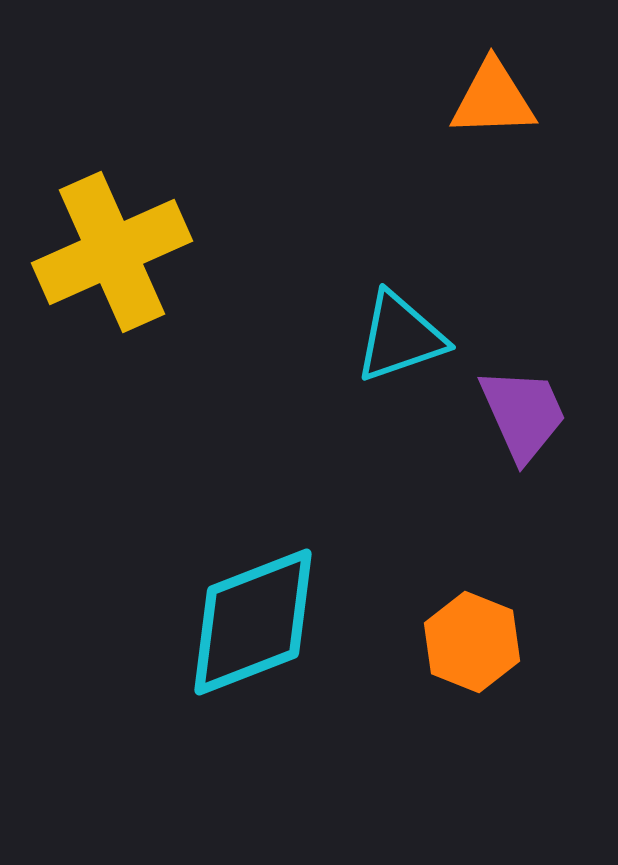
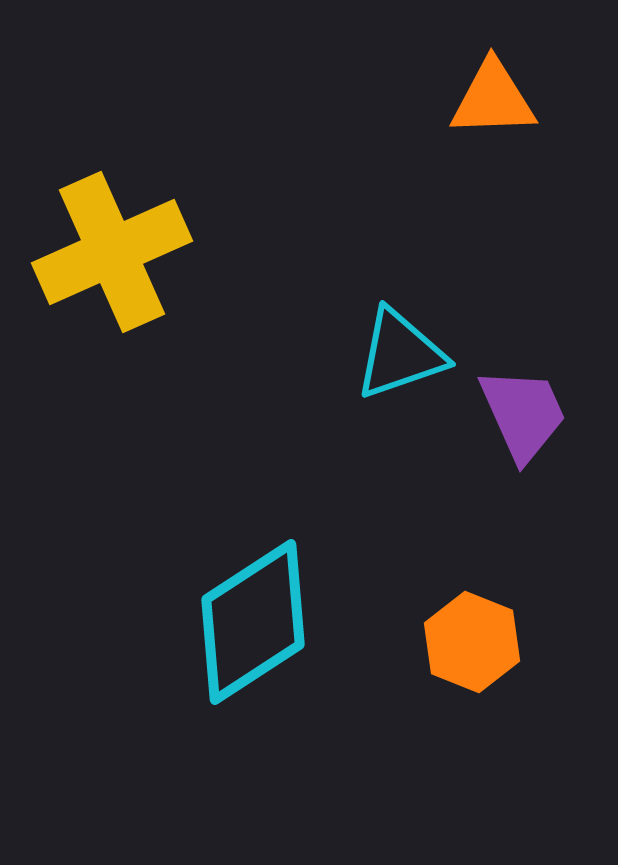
cyan triangle: moved 17 px down
cyan diamond: rotated 12 degrees counterclockwise
